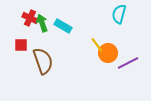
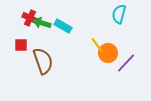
green arrow: rotated 54 degrees counterclockwise
purple line: moved 2 px left; rotated 20 degrees counterclockwise
